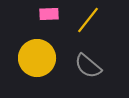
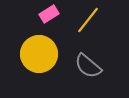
pink rectangle: rotated 30 degrees counterclockwise
yellow circle: moved 2 px right, 4 px up
